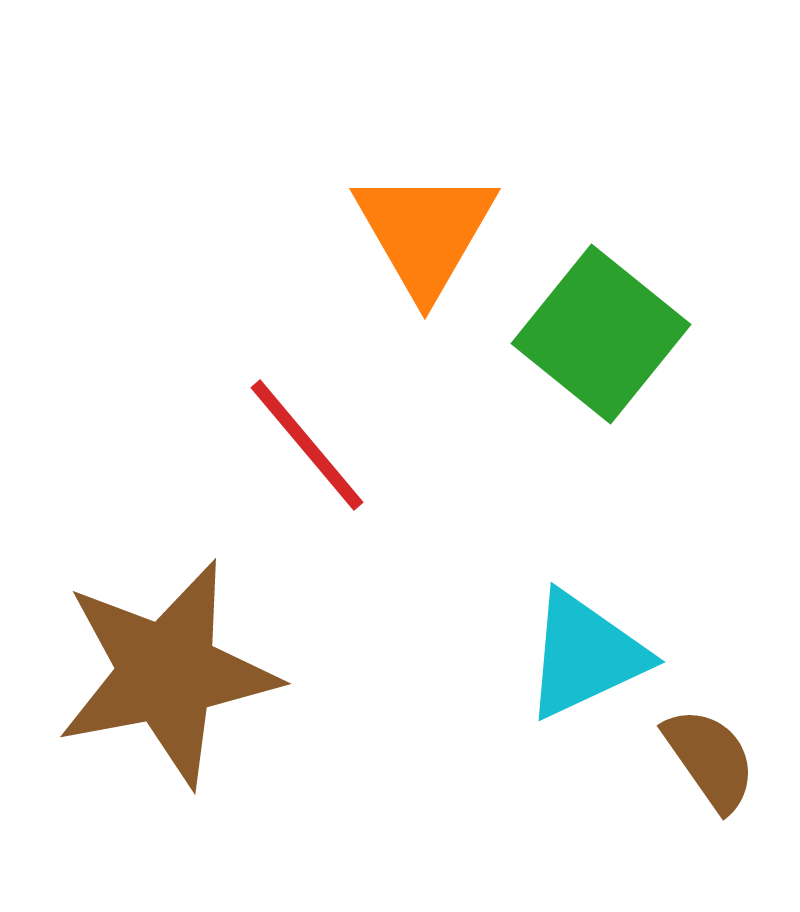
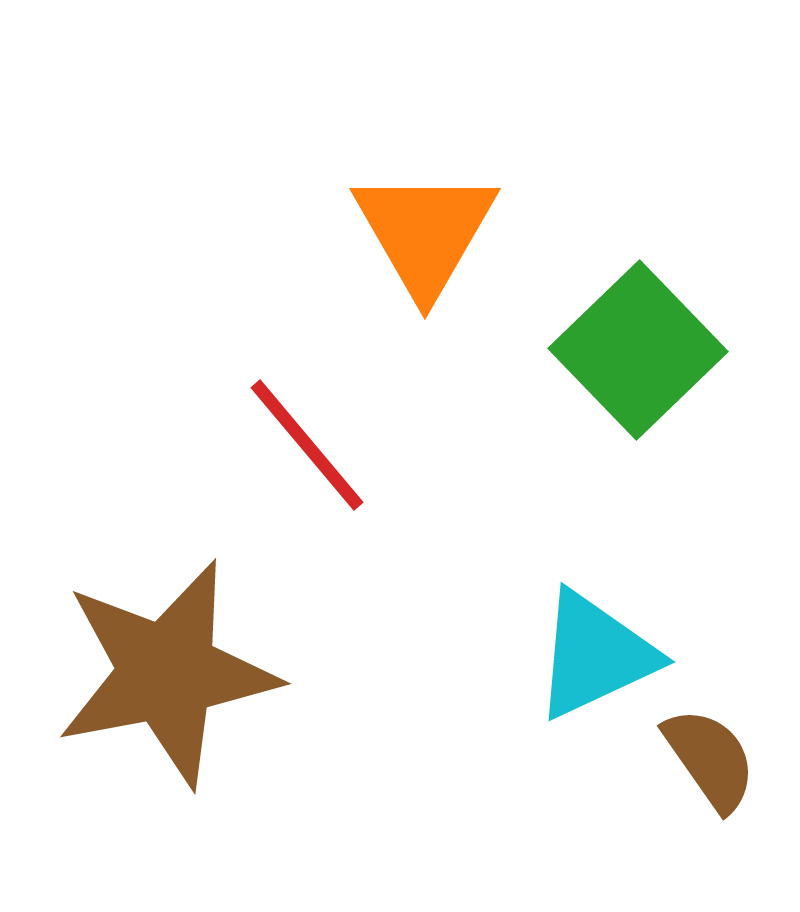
green square: moved 37 px right, 16 px down; rotated 7 degrees clockwise
cyan triangle: moved 10 px right
